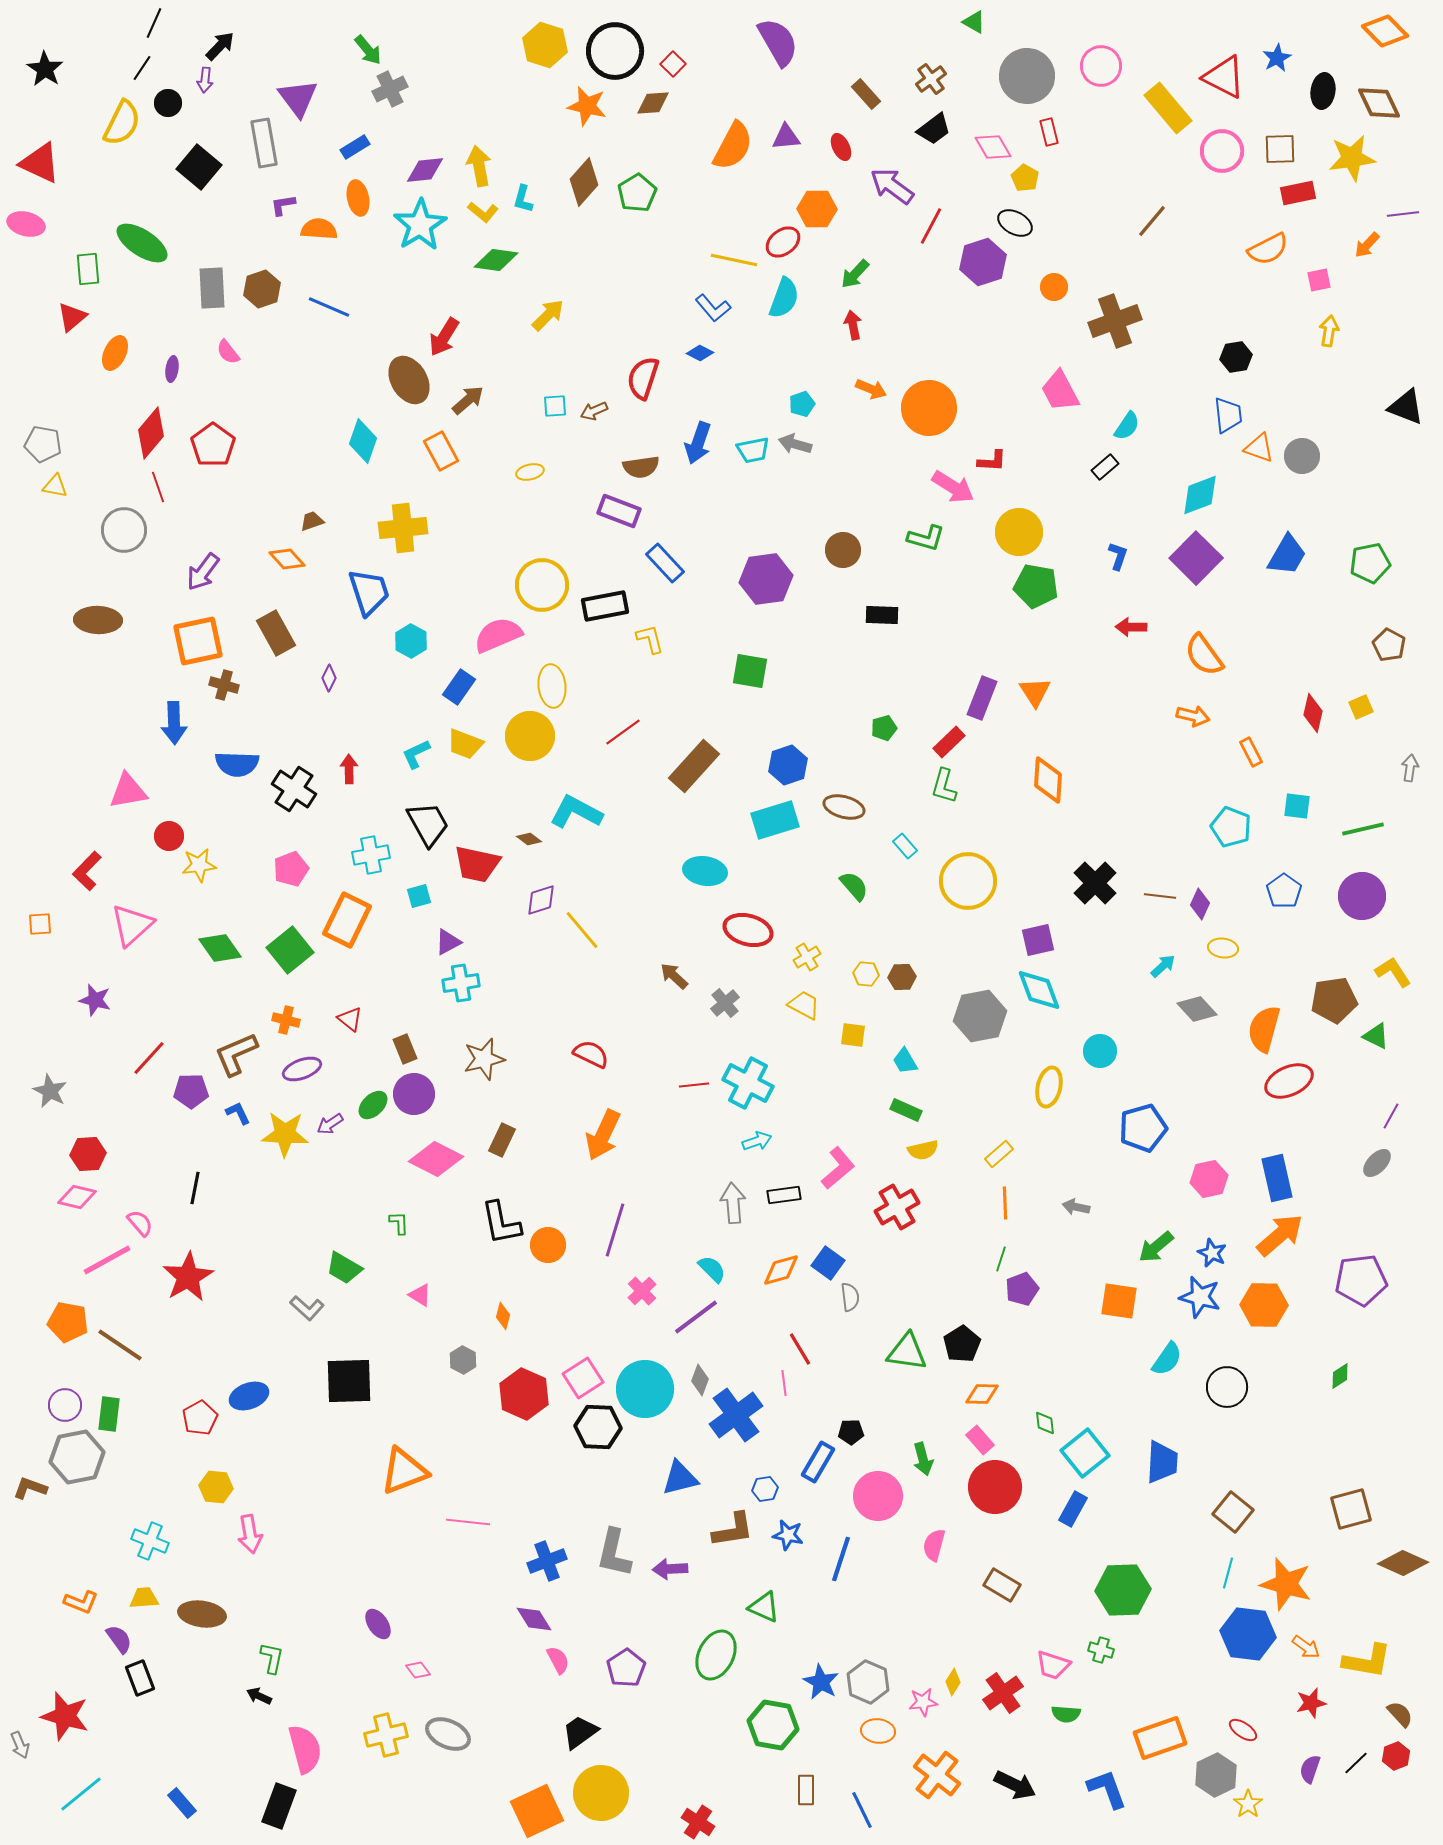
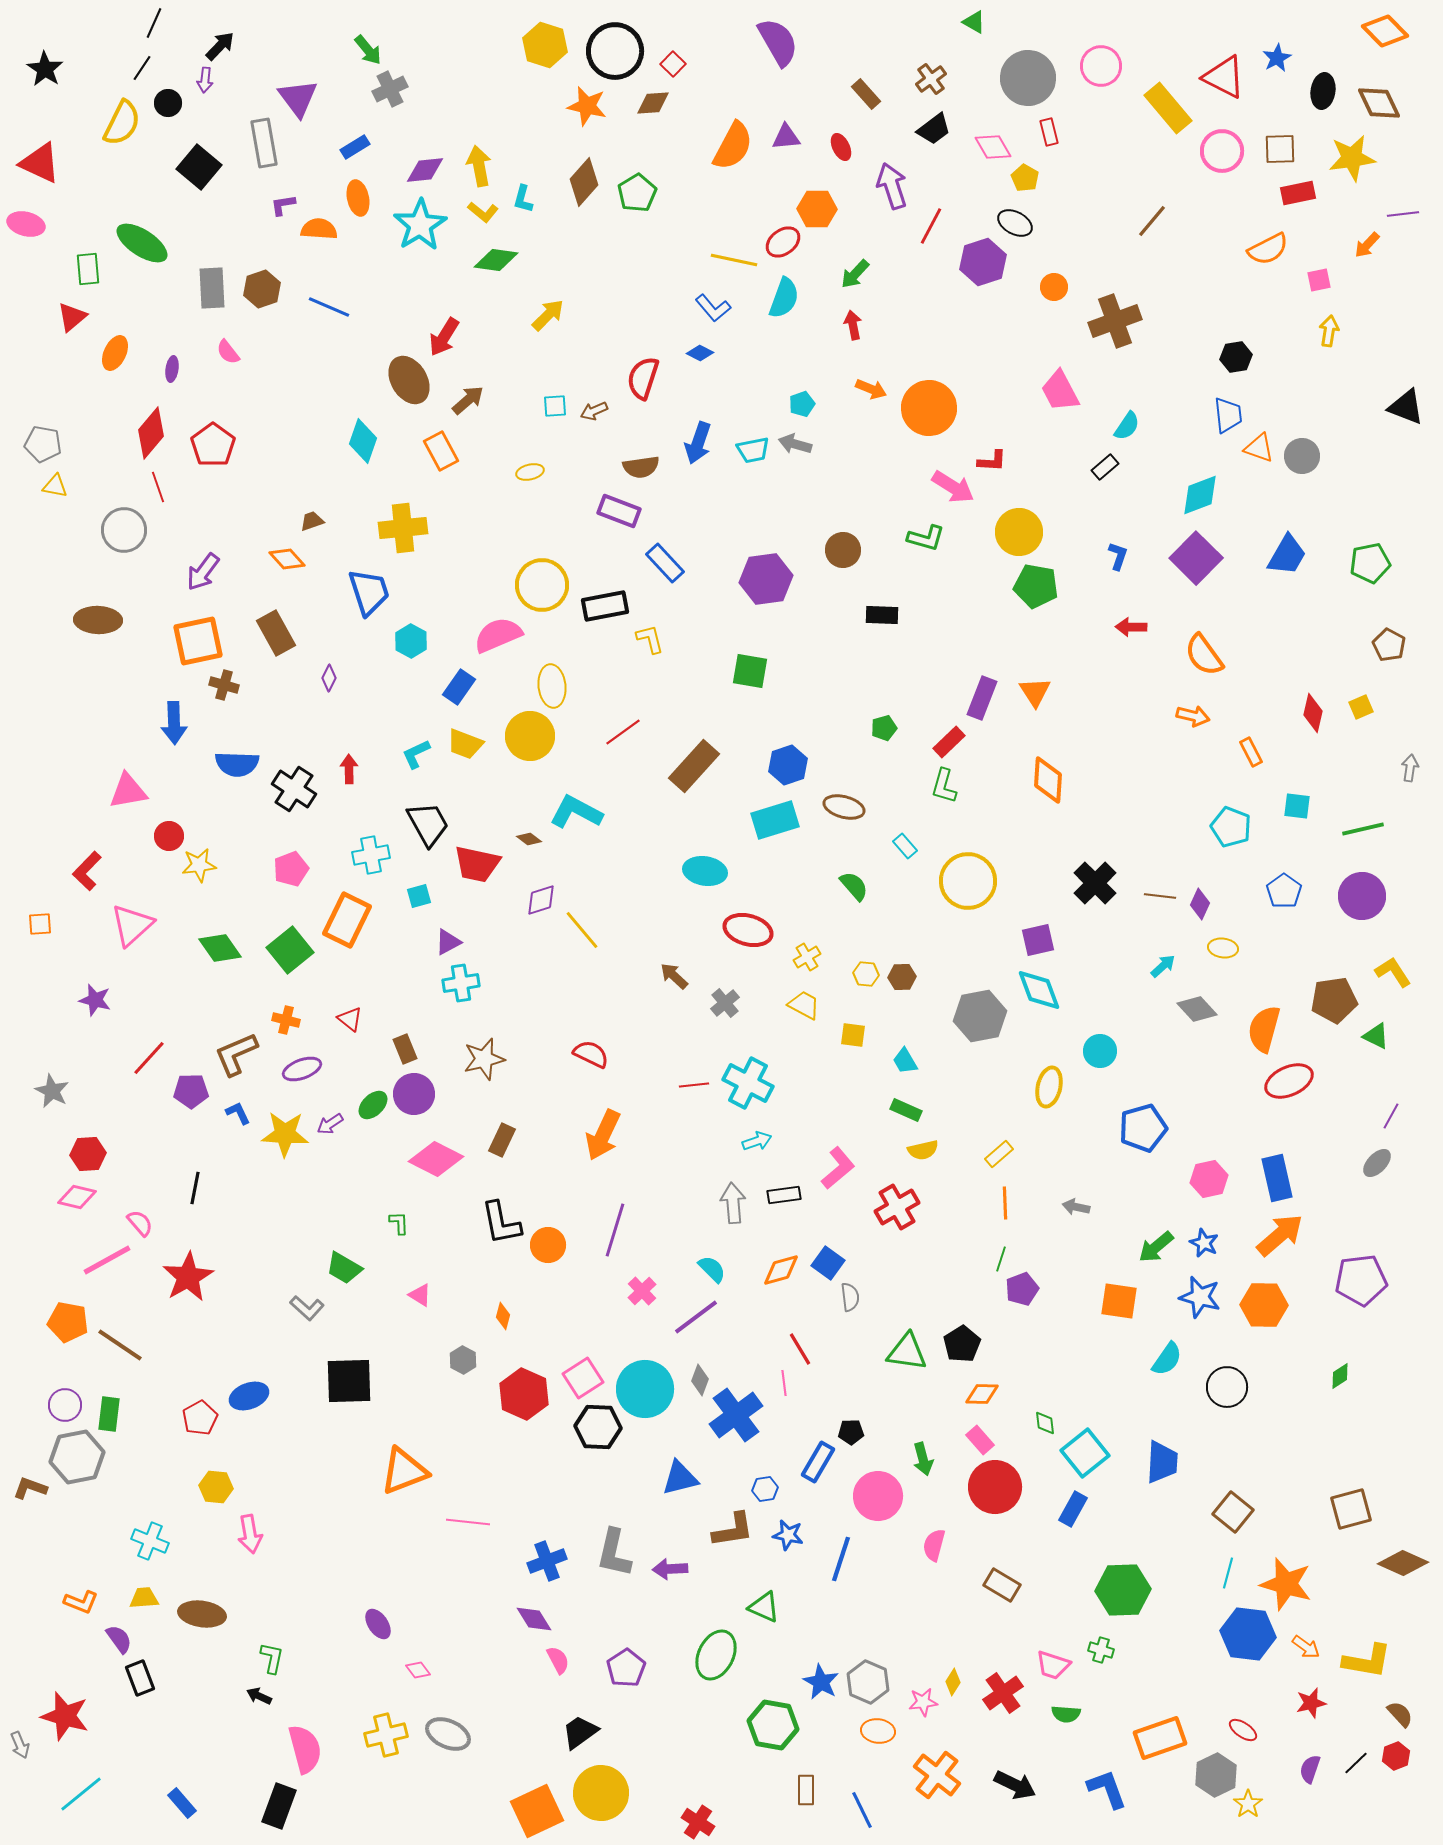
gray circle at (1027, 76): moved 1 px right, 2 px down
purple arrow at (892, 186): rotated 36 degrees clockwise
gray star at (50, 1091): moved 2 px right
blue star at (1212, 1253): moved 8 px left, 10 px up
